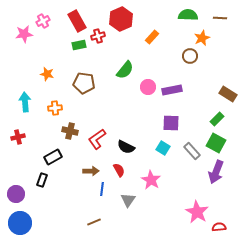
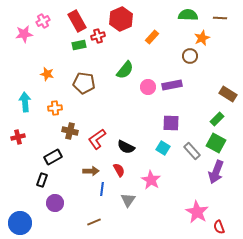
purple rectangle at (172, 90): moved 5 px up
purple circle at (16, 194): moved 39 px right, 9 px down
red semicircle at (219, 227): rotated 104 degrees counterclockwise
